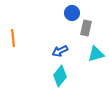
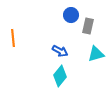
blue circle: moved 1 px left, 2 px down
gray rectangle: moved 2 px right, 2 px up
blue arrow: rotated 126 degrees counterclockwise
